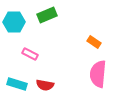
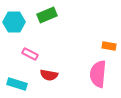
orange rectangle: moved 15 px right, 4 px down; rotated 24 degrees counterclockwise
red semicircle: moved 4 px right, 10 px up
